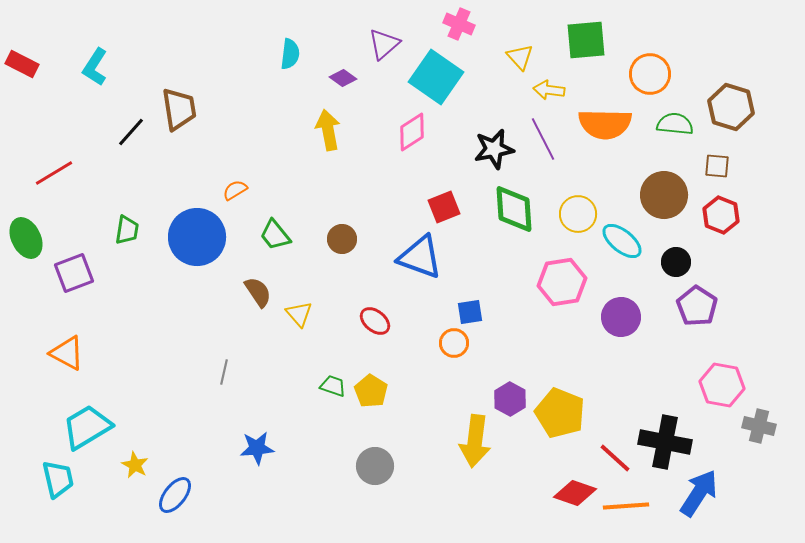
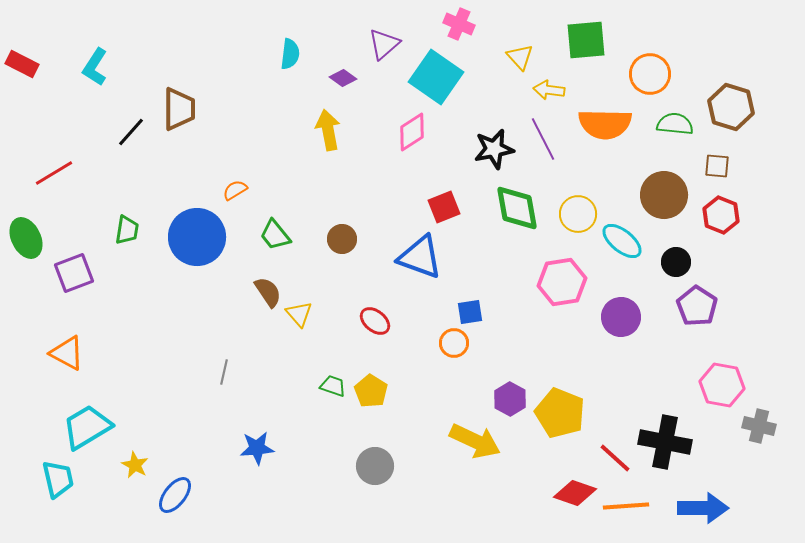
brown trapezoid at (179, 109): rotated 9 degrees clockwise
green diamond at (514, 209): moved 3 px right, 1 px up; rotated 6 degrees counterclockwise
brown semicircle at (258, 292): moved 10 px right
yellow arrow at (475, 441): rotated 72 degrees counterclockwise
blue arrow at (699, 493): moved 4 px right, 15 px down; rotated 57 degrees clockwise
